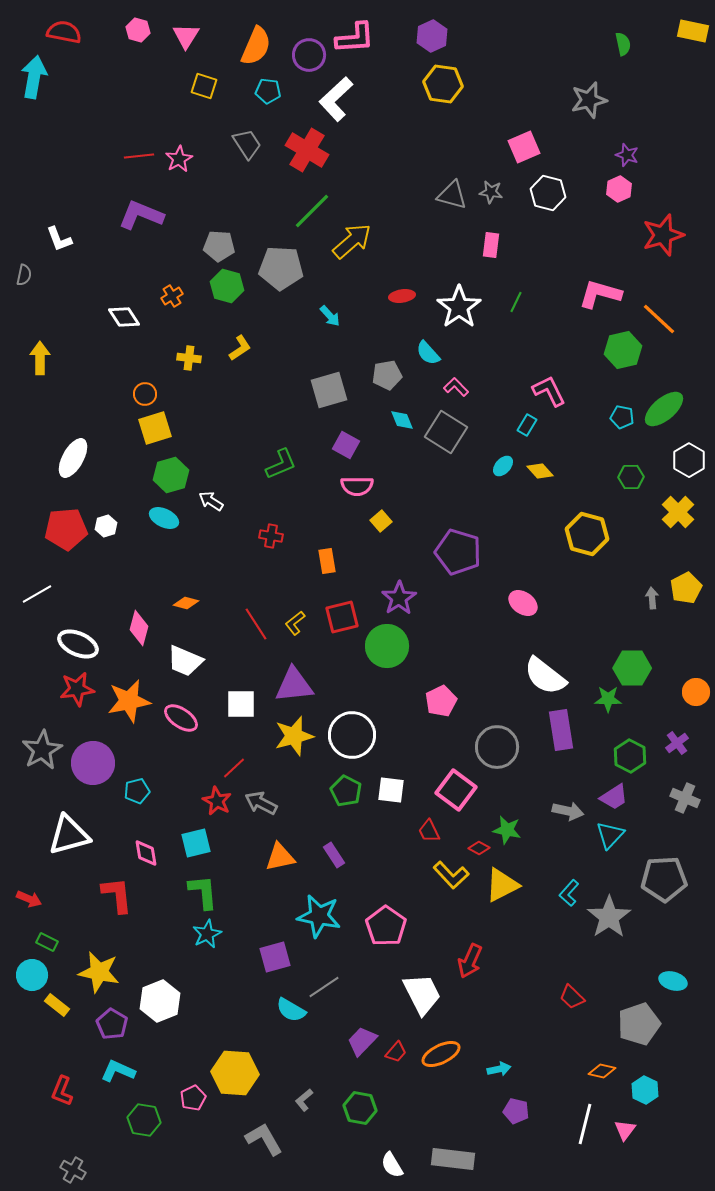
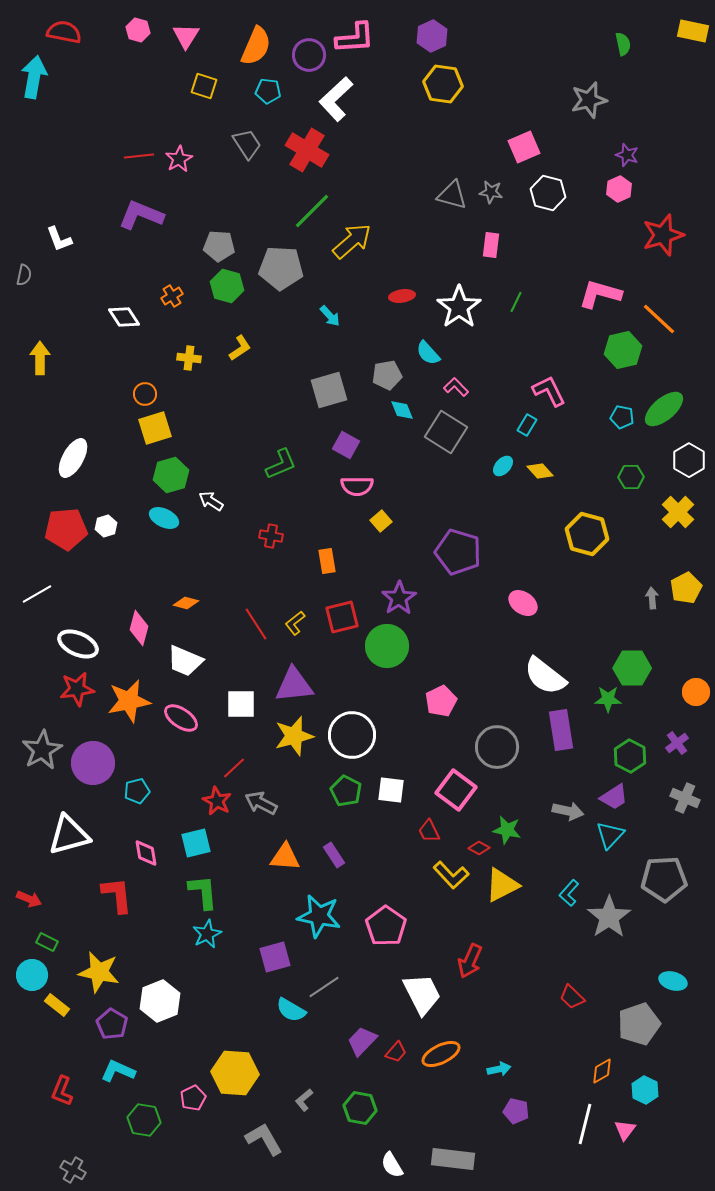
cyan diamond at (402, 420): moved 10 px up
orange triangle at (280, 857): moved 5 px right; rotated 16 degrees clockwise
orange diamond at (602, 1071): rotated 44 degrees counterclockwise
